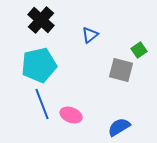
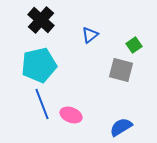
green square: moved 5 px left, 5 px up
blue semicircle: moved 2 px right
